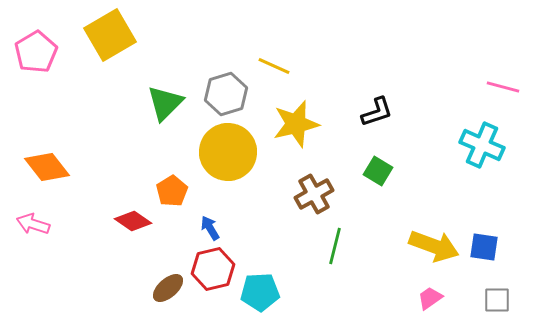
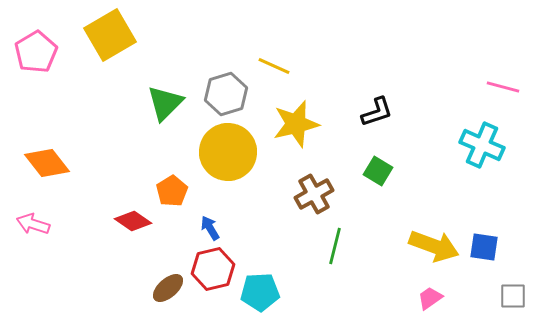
orange diamond: moved 4 px up
gray square: moved 16 px right, 4 px up
